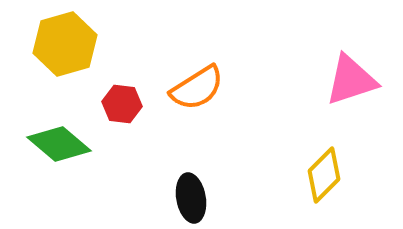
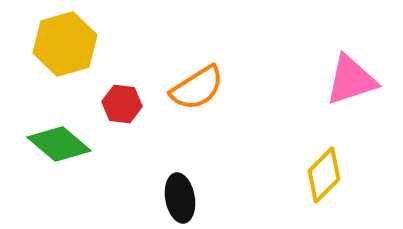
black ellipse: moved 11 px left
